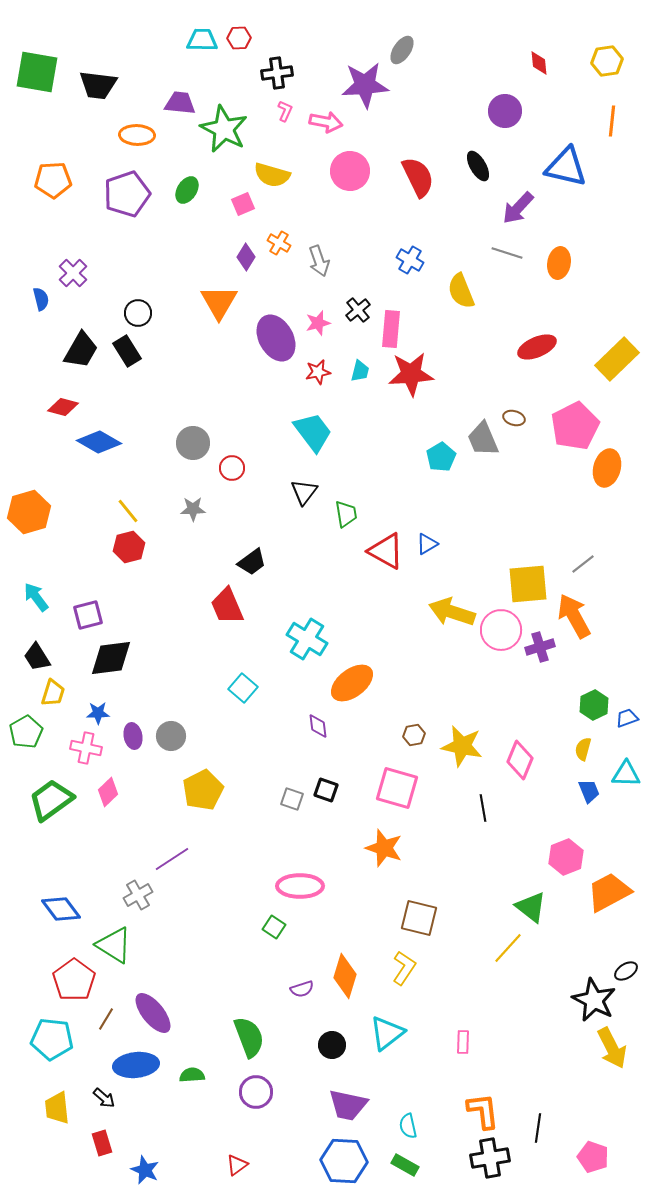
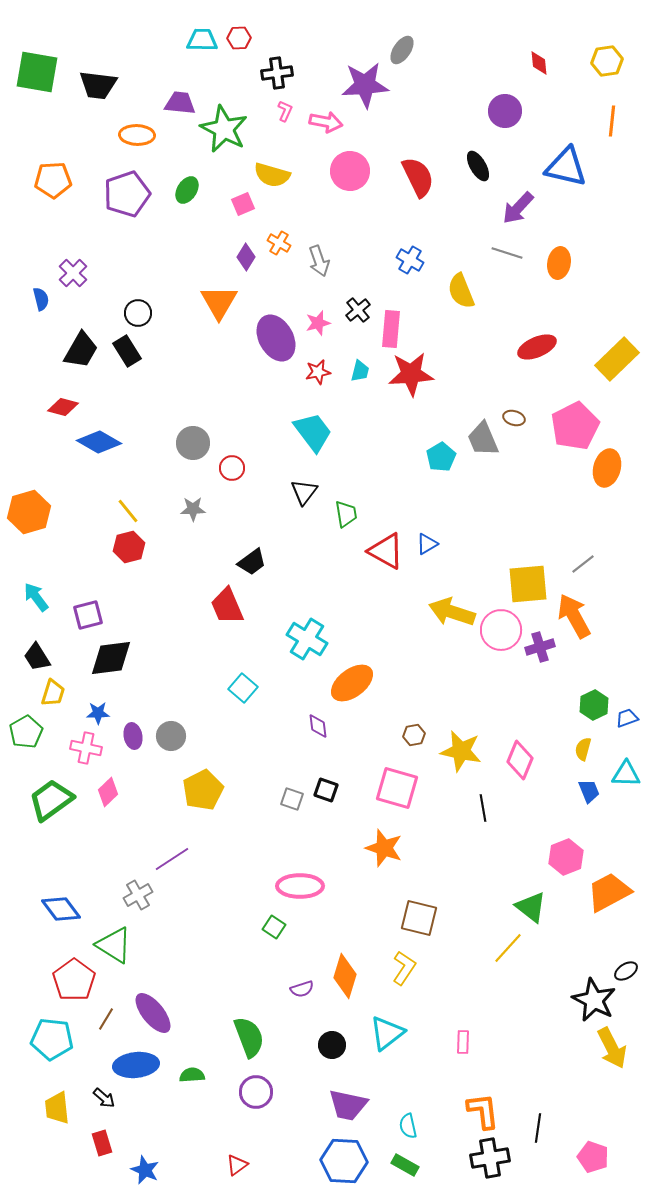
yellow star at (462, 746): moved 1 px left, 5 px down
